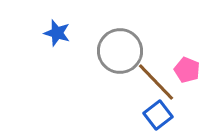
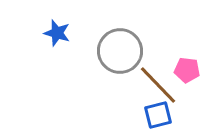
pink pentagon: rotated 15 degrees counterclockwise
brown line: moved 2 px right, 3 px down
blue square: rotated 24 degrees clockwise
